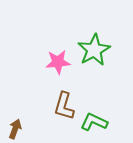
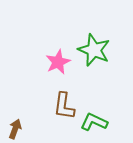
green star: rotated 20 degrees counterclockwise
pink star: rotated 20 degrees counterclockwise
brown L-shape: rotated 8 degrees counterclockwise
